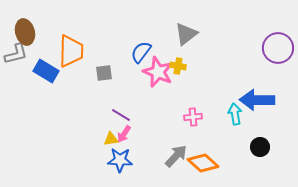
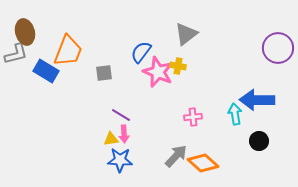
orange trapezoid: moved 3 px left; rotated 20 degrees clockwise
pink arrow: rotated 36 degrees counterclockwise
black circle: moved 1 px left, 6 px up
